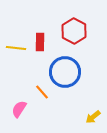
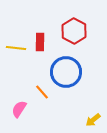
blue circle: moved 1 px right
yellow arrow: moved 3 px down
